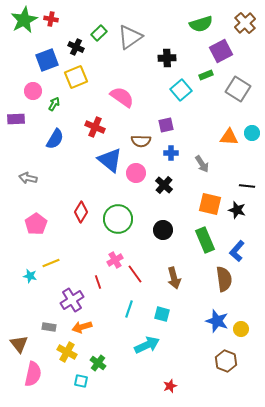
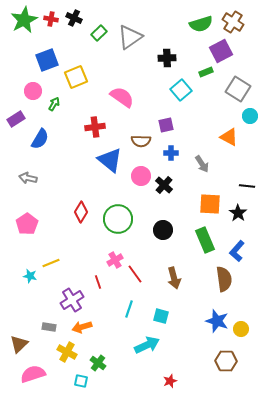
brown cross at (245, 23): moved 12 px left, 1 px up; rotated 15 degrees counterclockwise
black cross at (76, 47): moved 2 px left, 29 px up
green rectangle at (206, 75): moved 3 px up
purple rectangle at (16, 119): rotated 30 degrees counterclockwise
red cross at (95, 127): rotated 30 degrees counterclockwise
cyan circle at (252, 133): moved 2 px left, 17 px up
orange triangle at (229, 137): rotated 24 degrees clockwise
blue semicircle at (55, 139): moved 15 px left
pink circle at (136, 173): moved 5 px right, 3 px down
orange square at (210, 204): rotated 10 degrees counterclockwise
black star at (237, 210): moved 1 px right, 3 px down; rotated 18 degrees clockwise
pink pentagon at (36, 224): moved 9 px left
cyan square at (162, 314): moved 1 px left, 2 px down
brown triangle at (19, 344): rotated 24 degrees clockwise
brown hexagon at (226, 361): rotated 20 degrees counterclockwise
pink semicircle at (33, 374): rotated 120 degrees counterclockwise
red star at (170, 386): moved 5 px up
